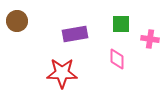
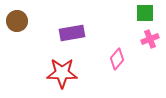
green square: moved 24 px right, 11 px up
purple rectangle: moved 3 px left, 1 px up
pink cross: rotated 30 degrees counterclockwise
pink diamond: rotated 40 degrees clockwise
